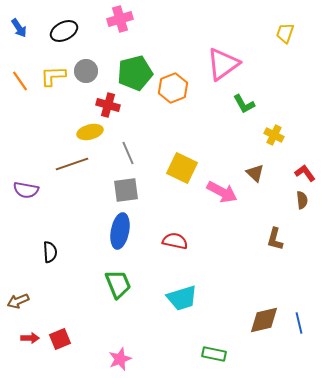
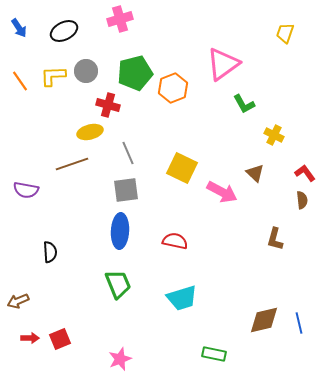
blue ellipse: rotated 8 degrees counterclockwise
